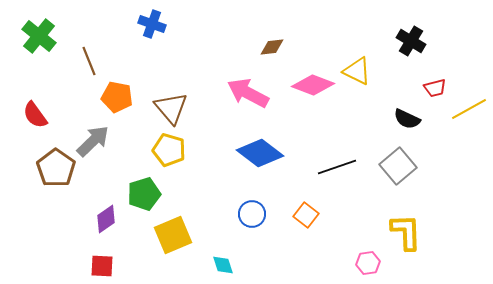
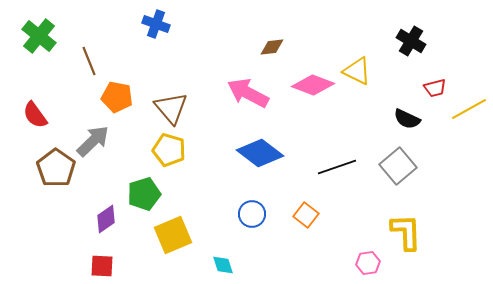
blue cross: moved 4 px right
